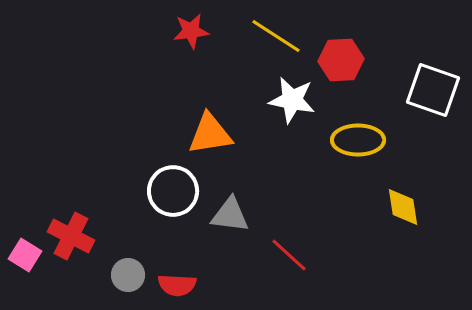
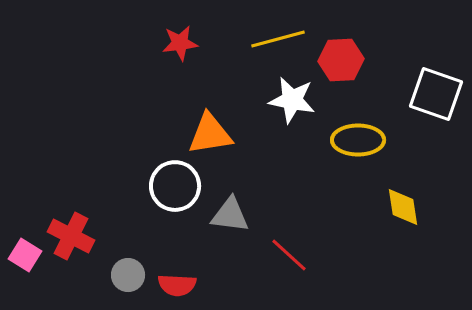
red star: moved 11 px left, 12 px down
yellow line: moved 2 px right, 3 px down; rotated 48 degrees counterclockwise
white square: moved 3 px right, 4 px down
white circle: moved 2 px right, 5 px up
